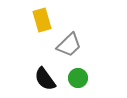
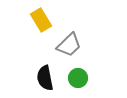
yellow rectangle: moved 1 px left; rotated 15 degrees counterclockwise
black semicircle: moved 1 px up; rotated 25 degrees clockwise
